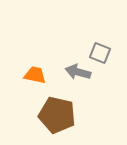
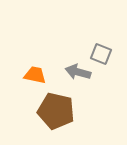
gray square: moved 1 px right, 1 px down
brown pentagon: moved 1 px left, 4 px up
